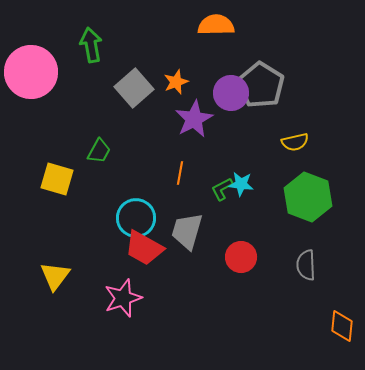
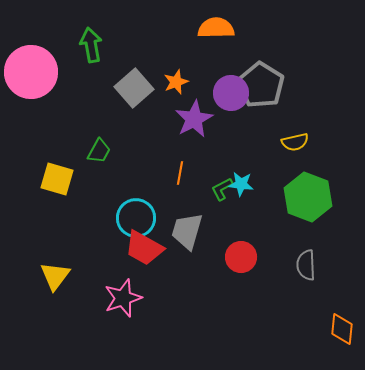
orange semicircle: moved 3 px down
orange diamond: moved 3 px down
